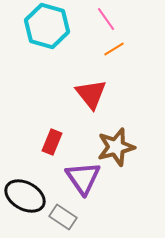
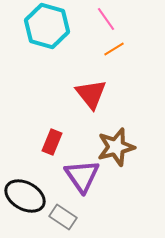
purple triangle: moved 1 px left, 2 px up
